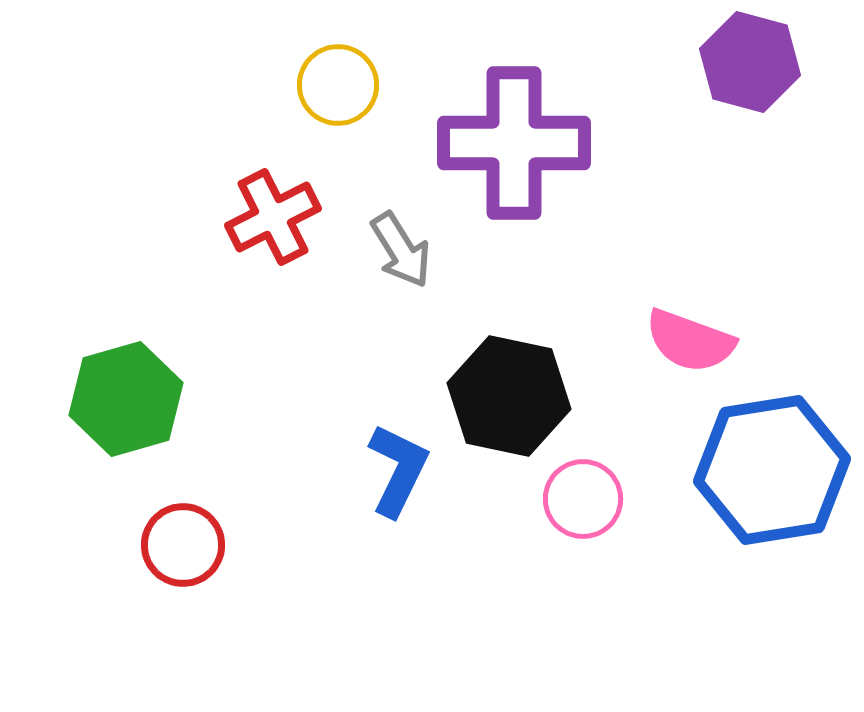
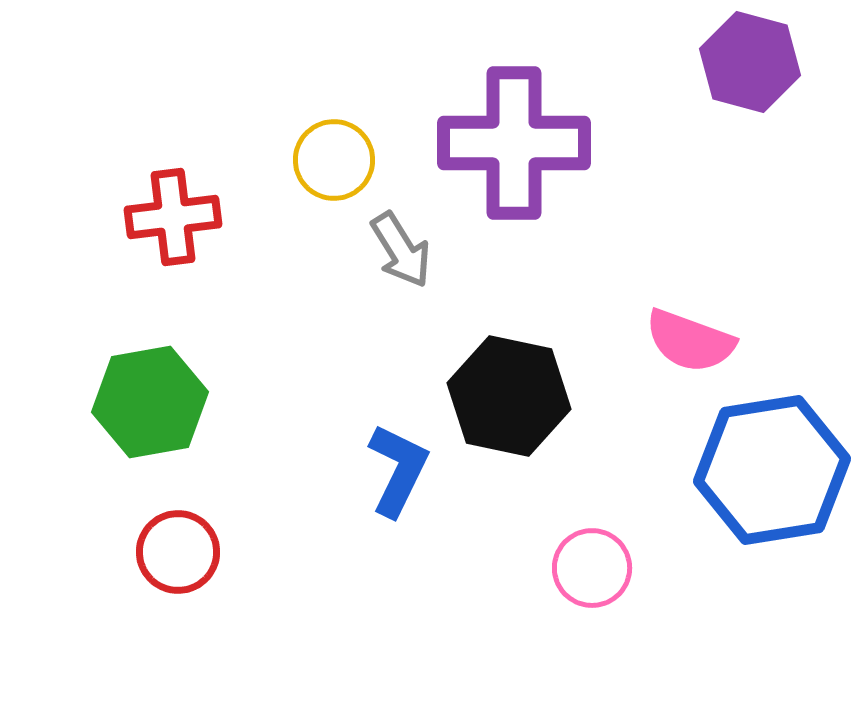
yellow circle: moved 4 px left, 75 px down
red cross: moved 100 px left; rotated 20 degrees clockwise
green hexagon: moved 24 px right, 3 px down; rotated 6 degrees clockwise
pink circle: moved 9 px right, 69 px down
red circle: moved 5 px left, 7 px down
